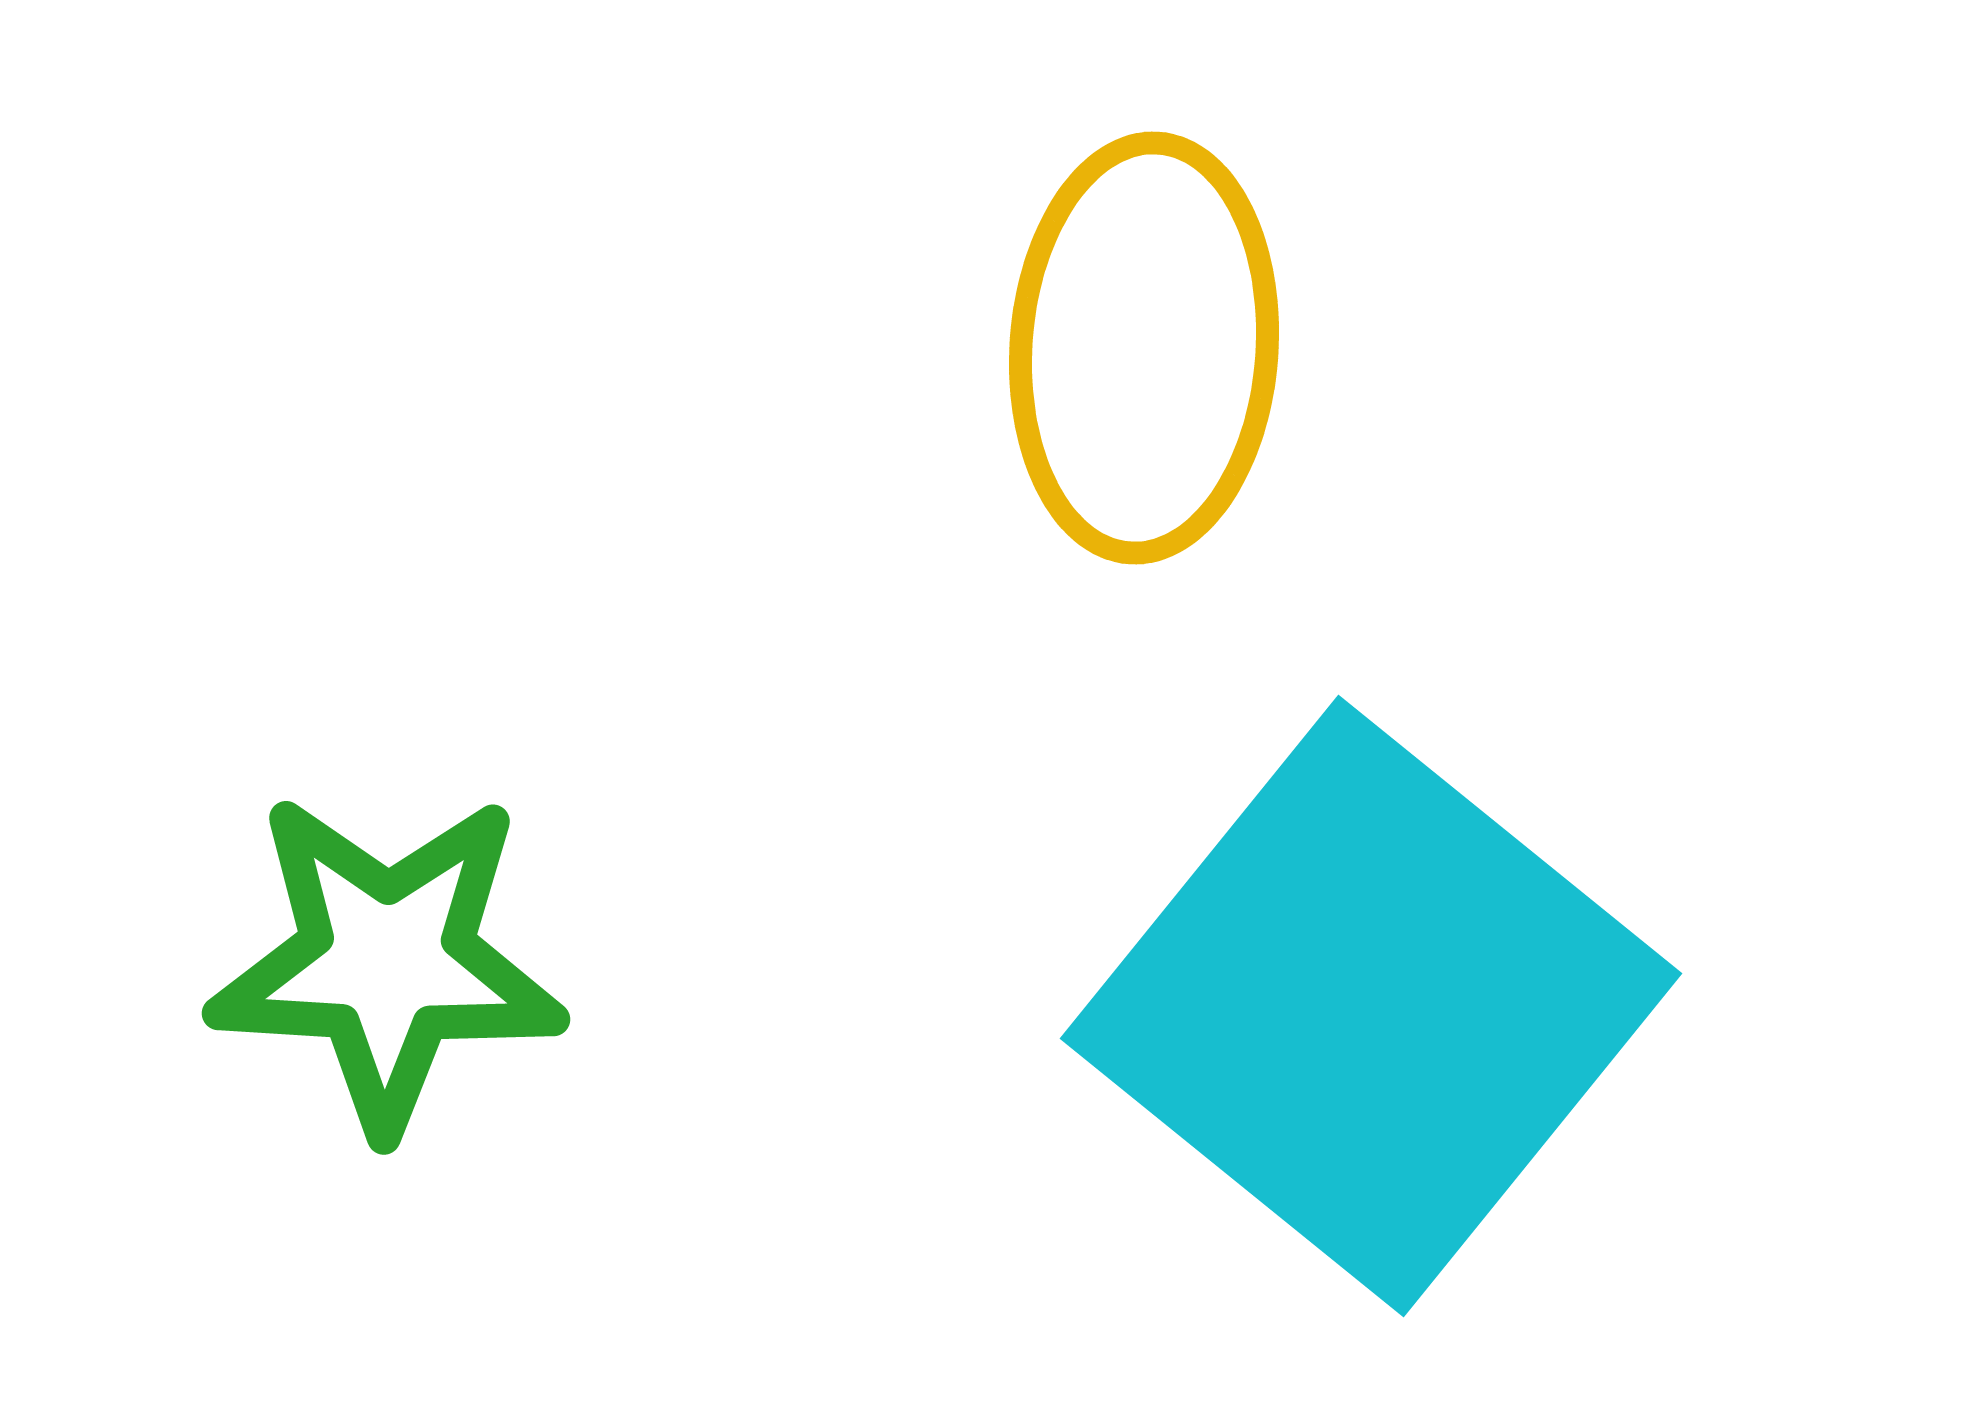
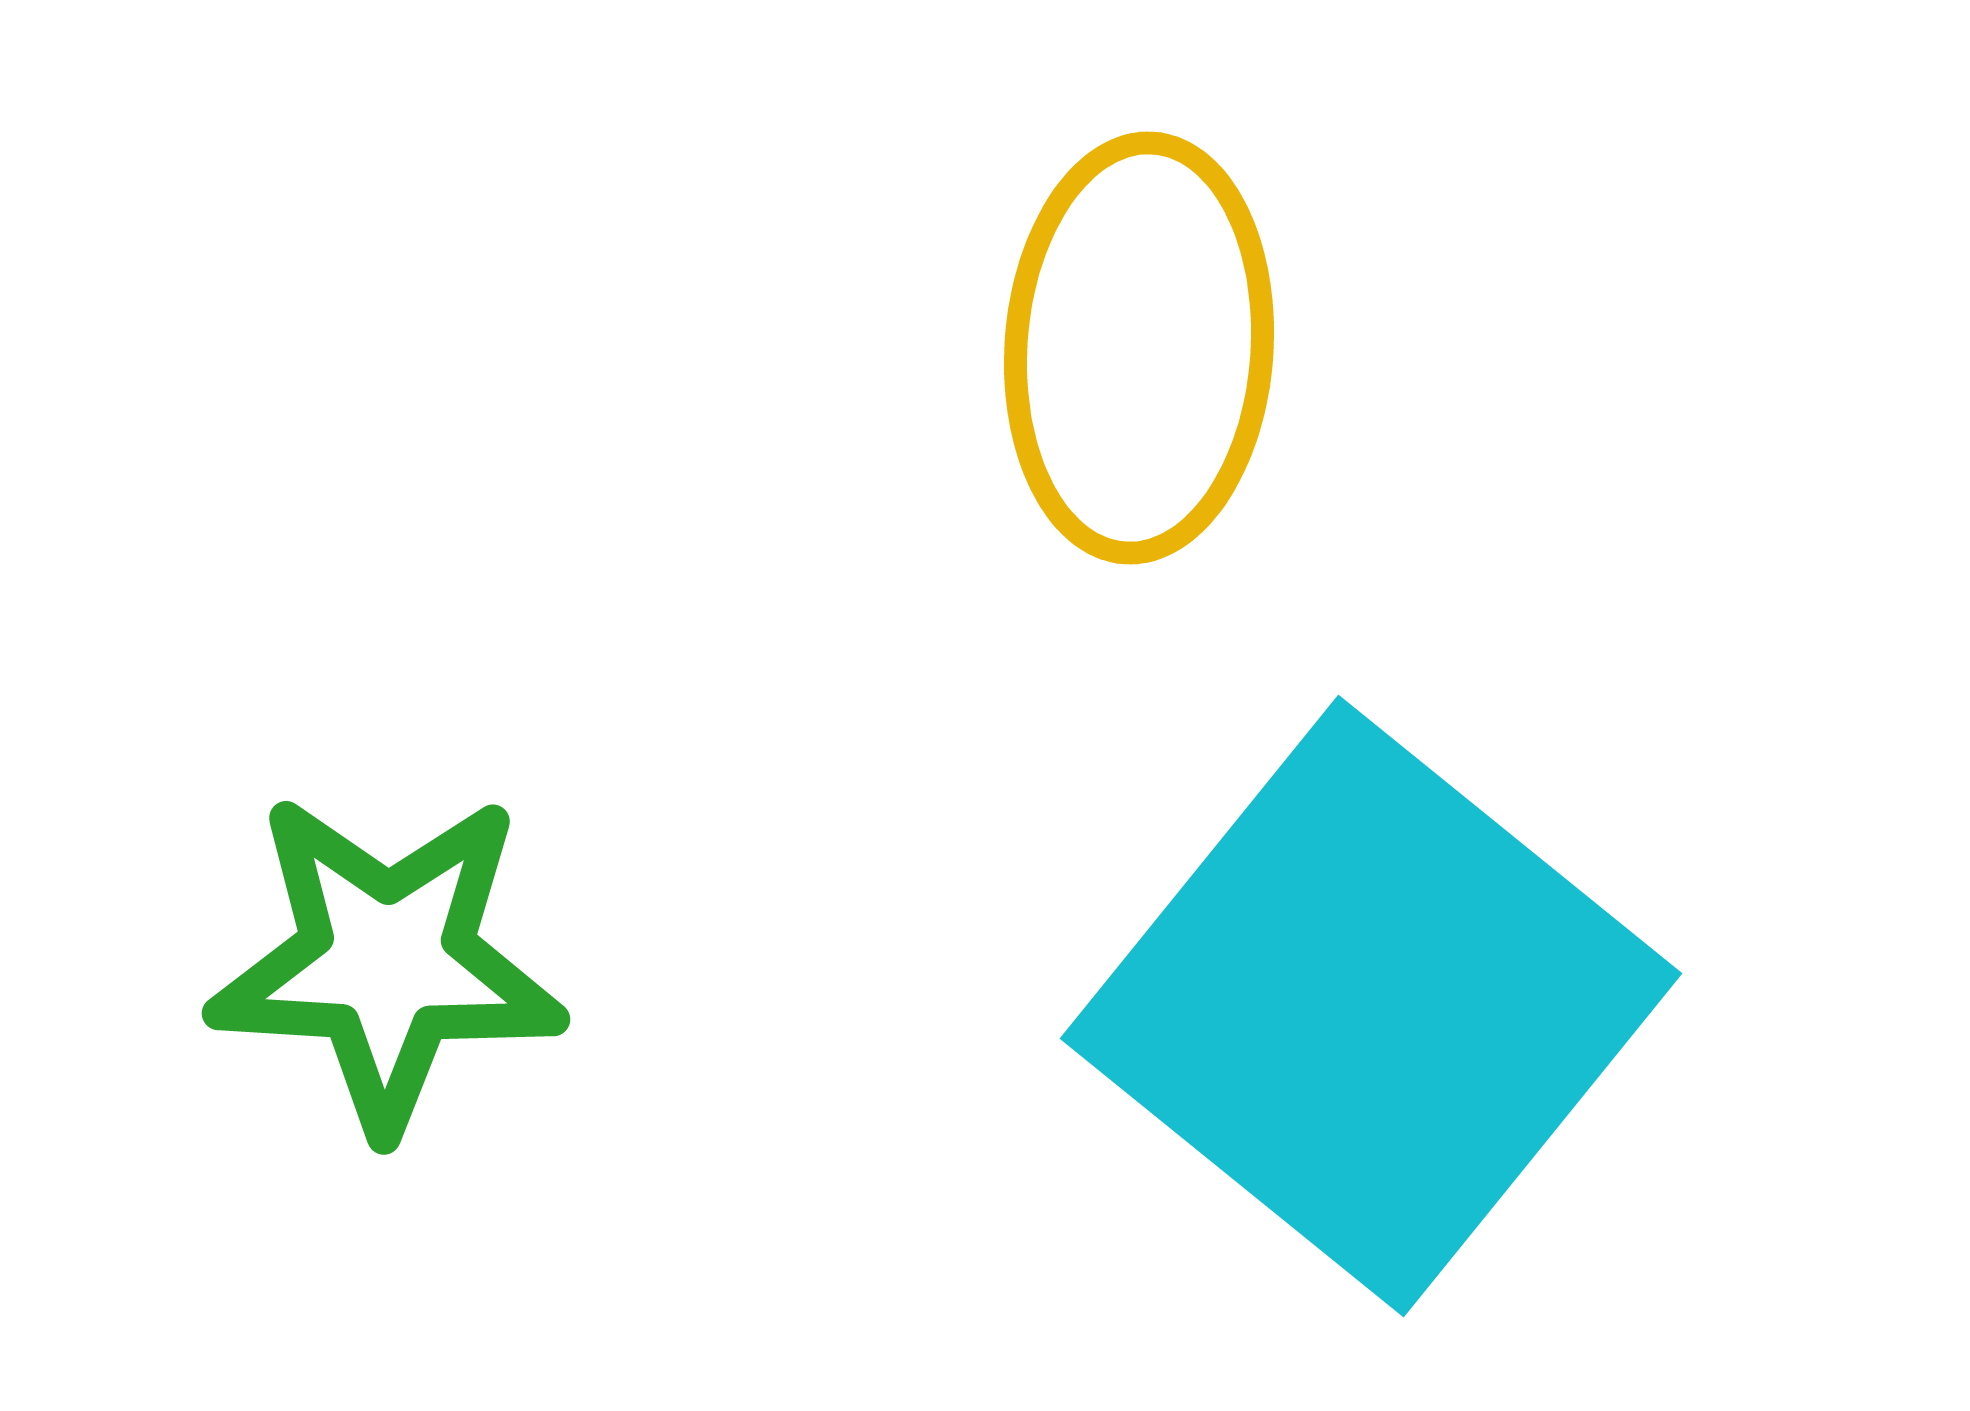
yellow ellipse: moved 5 px left
